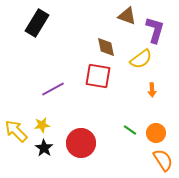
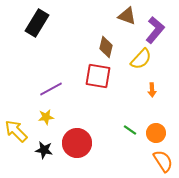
purple L-shape: rotated 24 degrees clockwise
brown diamond: rotated 25 degrees clockwise
yellow semicircle: rotated 10 degrees counterclockwise
purple line: moved 2 px left
yellow star: moved 4 px right, 8 px up
red circle: moved 4 px left
black star: moved 2 px down; rotated 24 degrees counterclockwise
orange semicircle: moved 1 px down
